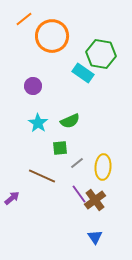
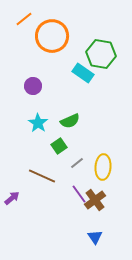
green square: moved 1 px left, 2 px up; rotated 28 degrees counterclockwise
